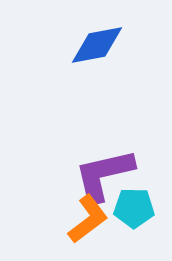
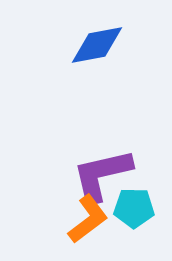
purple L-shape: moved 2 px left
